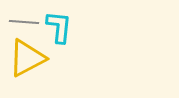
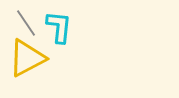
gray line: moved 2 px right, 1 px down; rotated 52 degrees clockwise
